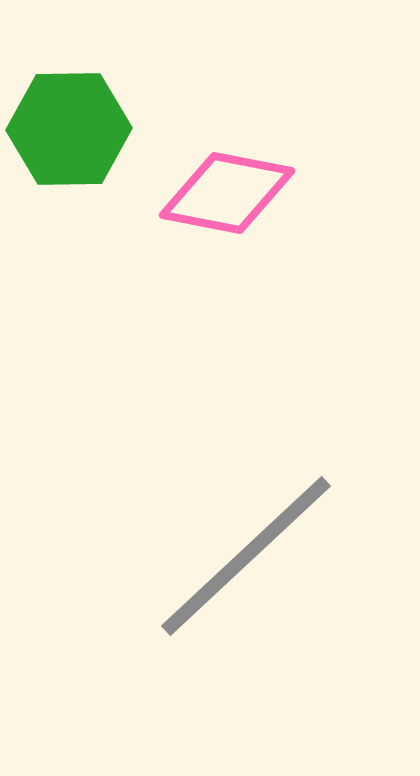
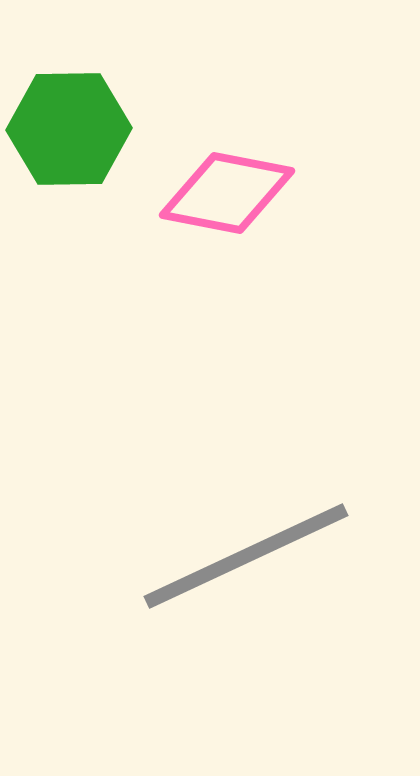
gray line: rotated 18 degrees clockwise
